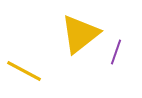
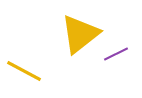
purple line: moved 2 px down; rotated 45 degrees clockwise
